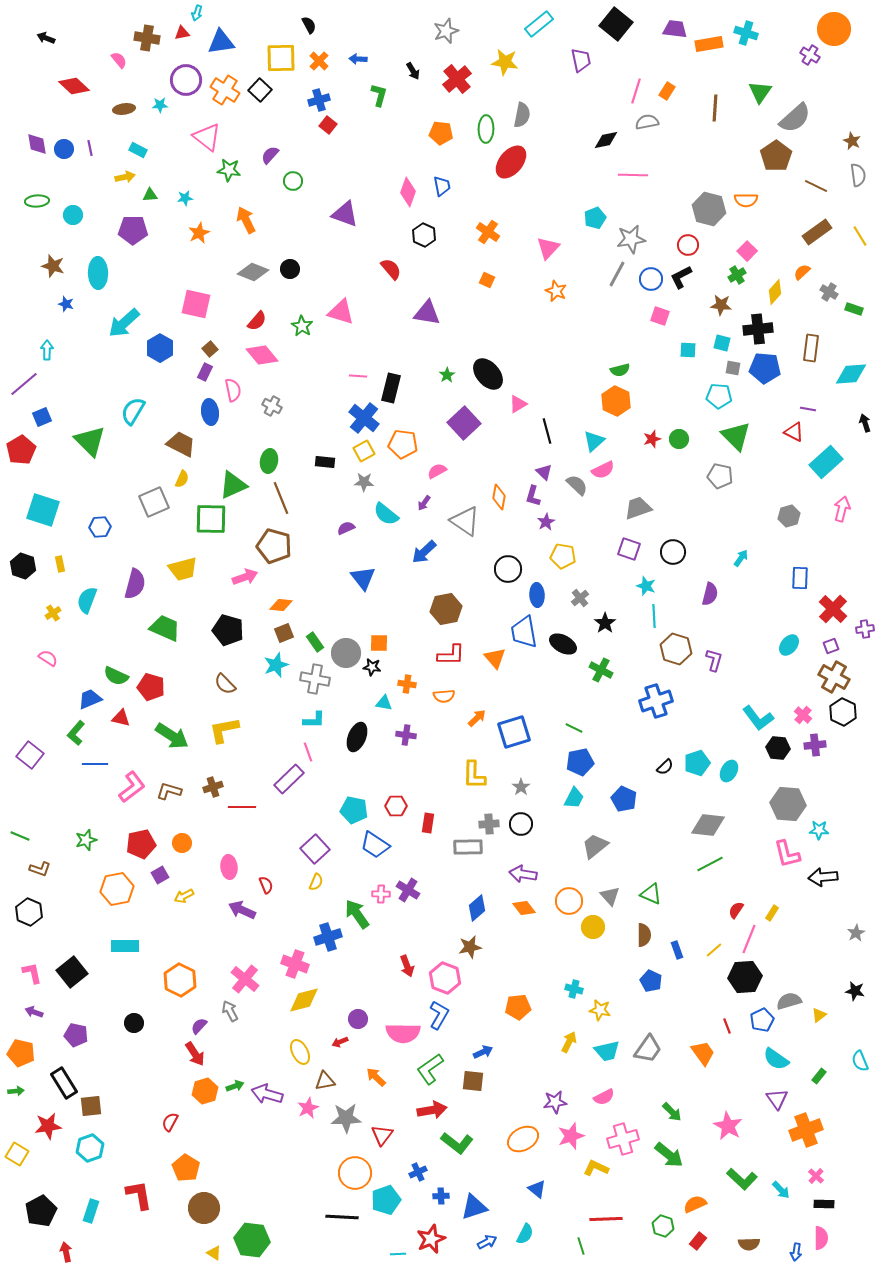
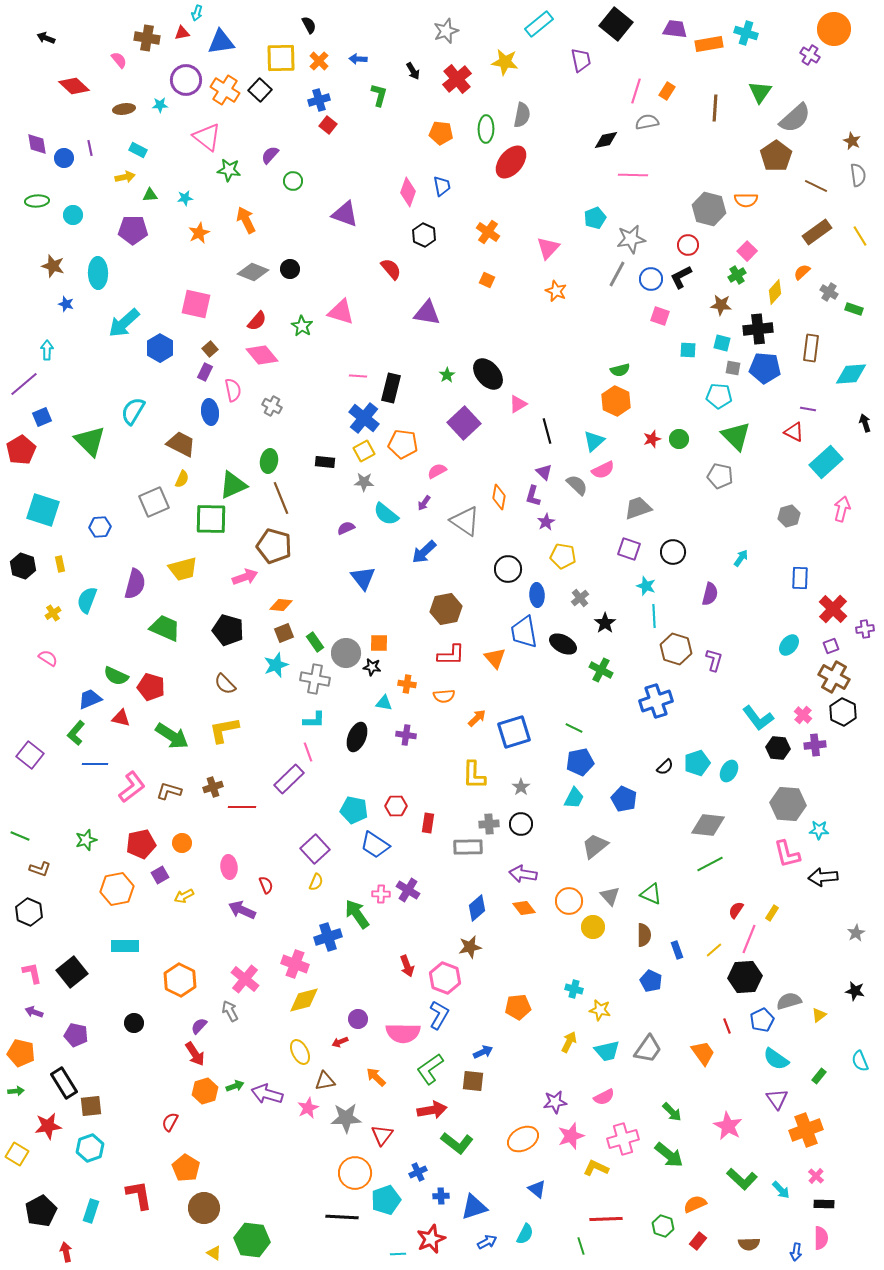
blue circle at (64, 149): moved 9 px down
